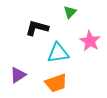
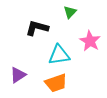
cyan triangle: moved 1 px right, 2 px down
